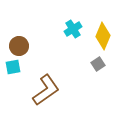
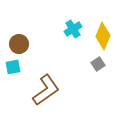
brown circle: moved 2 px up
